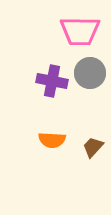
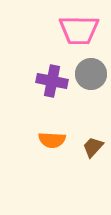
pink trapezoid: moved 1 px left, 1 px up
gray circle: moved 1 px right, 1 px down
